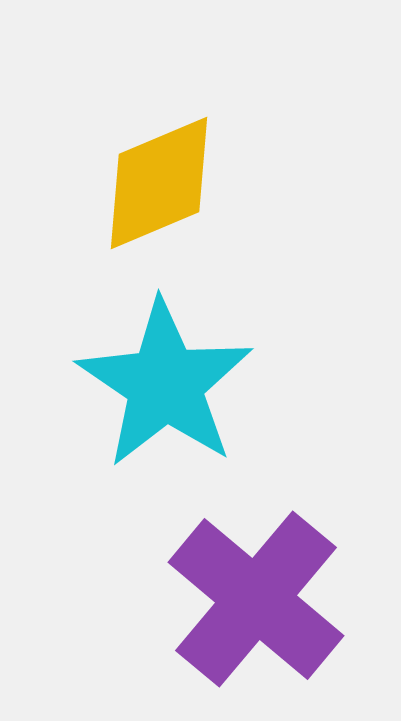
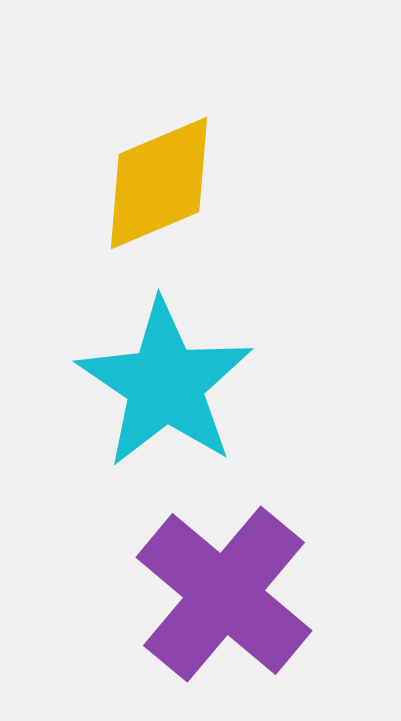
purple cross: moved 32 px left, 5 px up
